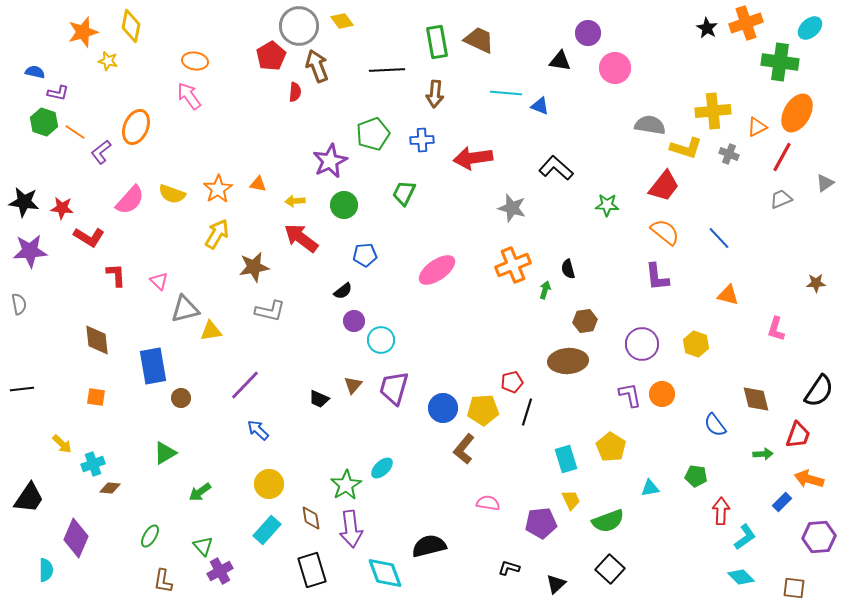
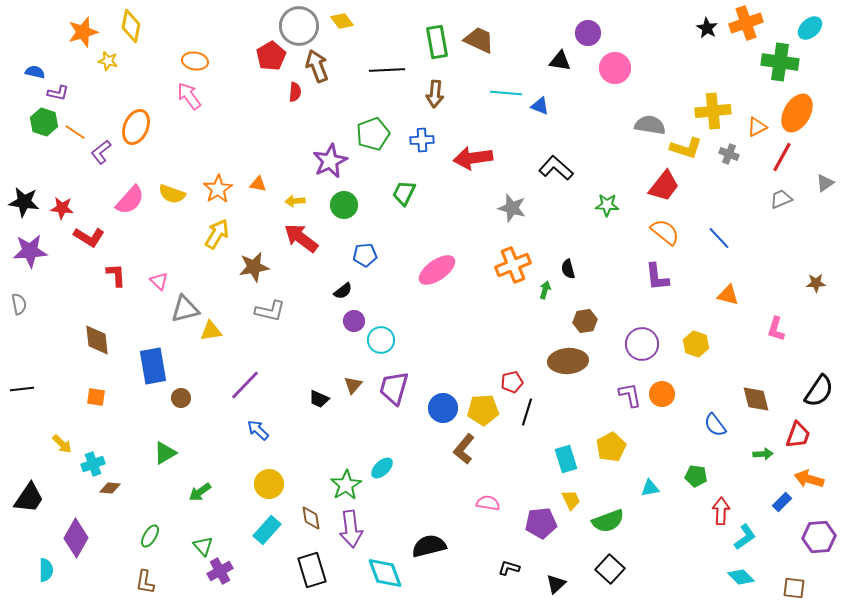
yellow pentagon at (611, 447): rotated 12 degrees clockwise
purple diamond at (76, 538): rotated 6 degrees clockwise
brown L-shape at (163, 581): moved 18 px left, 1 px down
